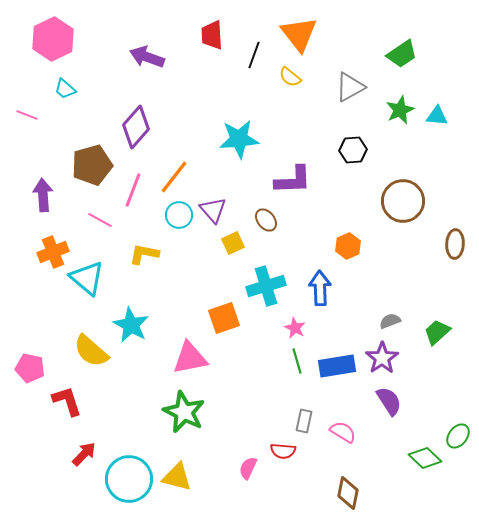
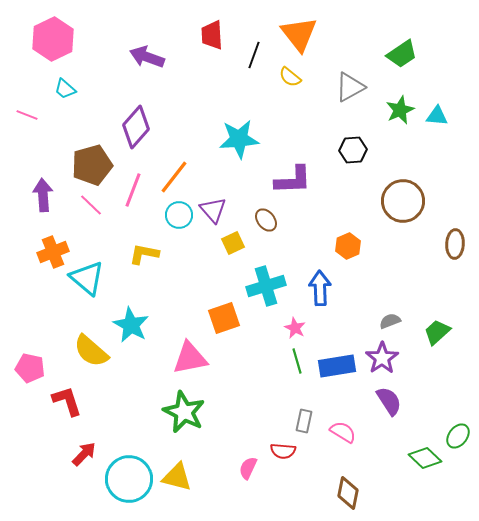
pink line at (100, 220): moved 9 px left, 15 px up; rotated 15 degrees clockwise
